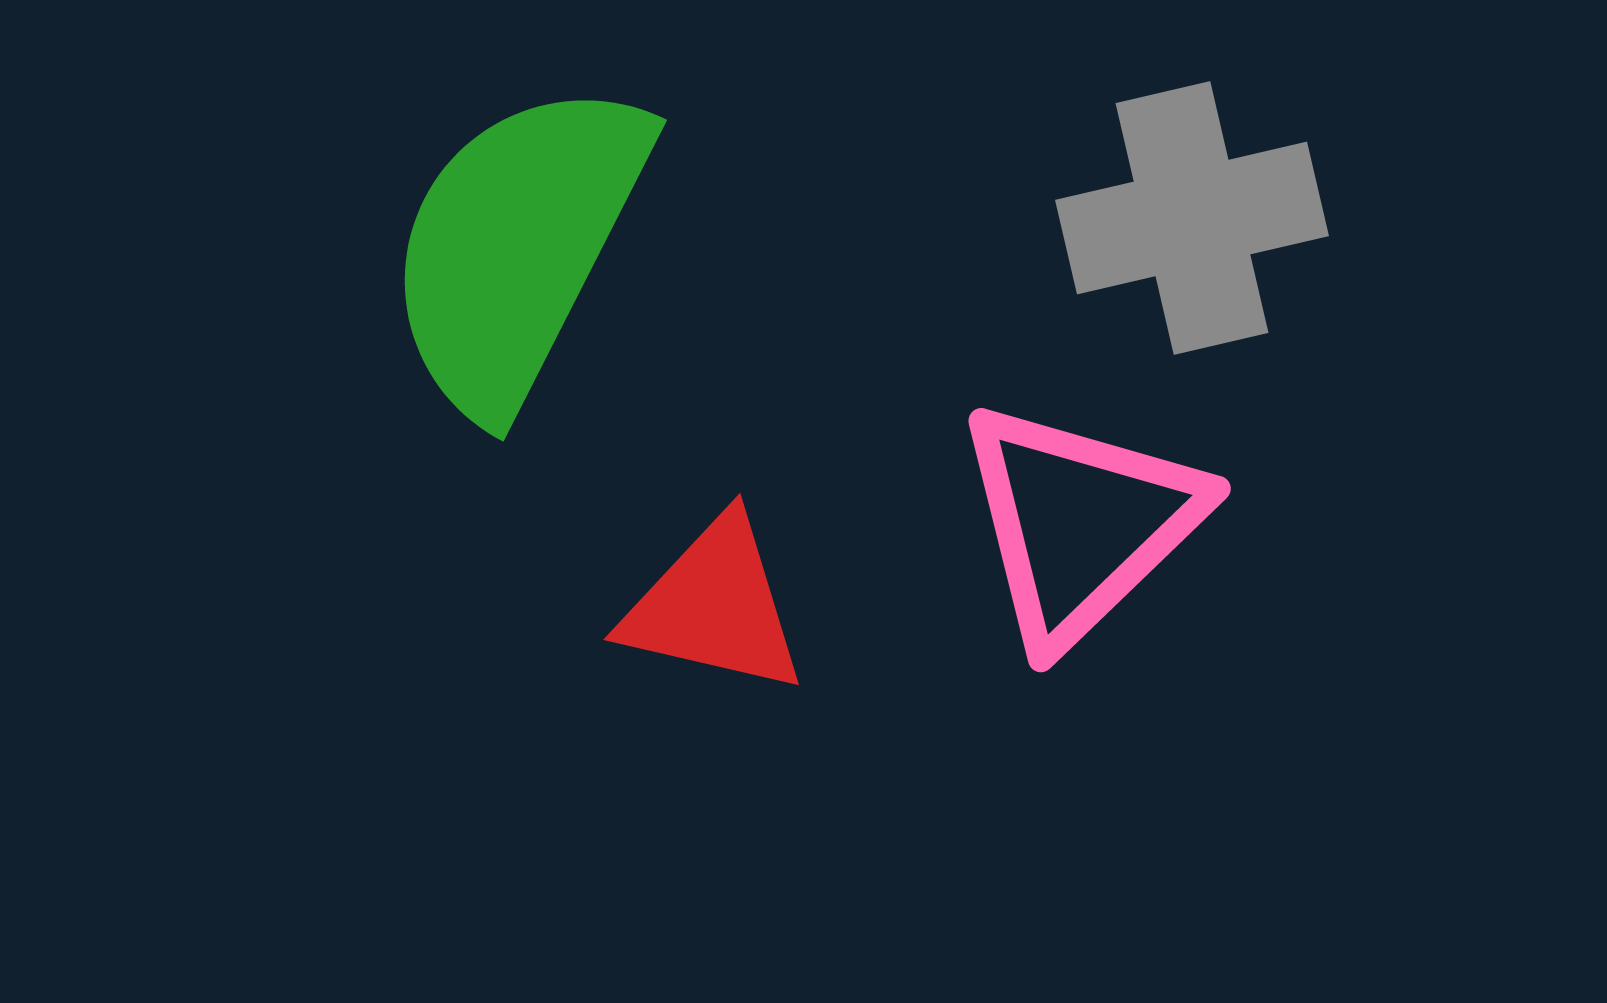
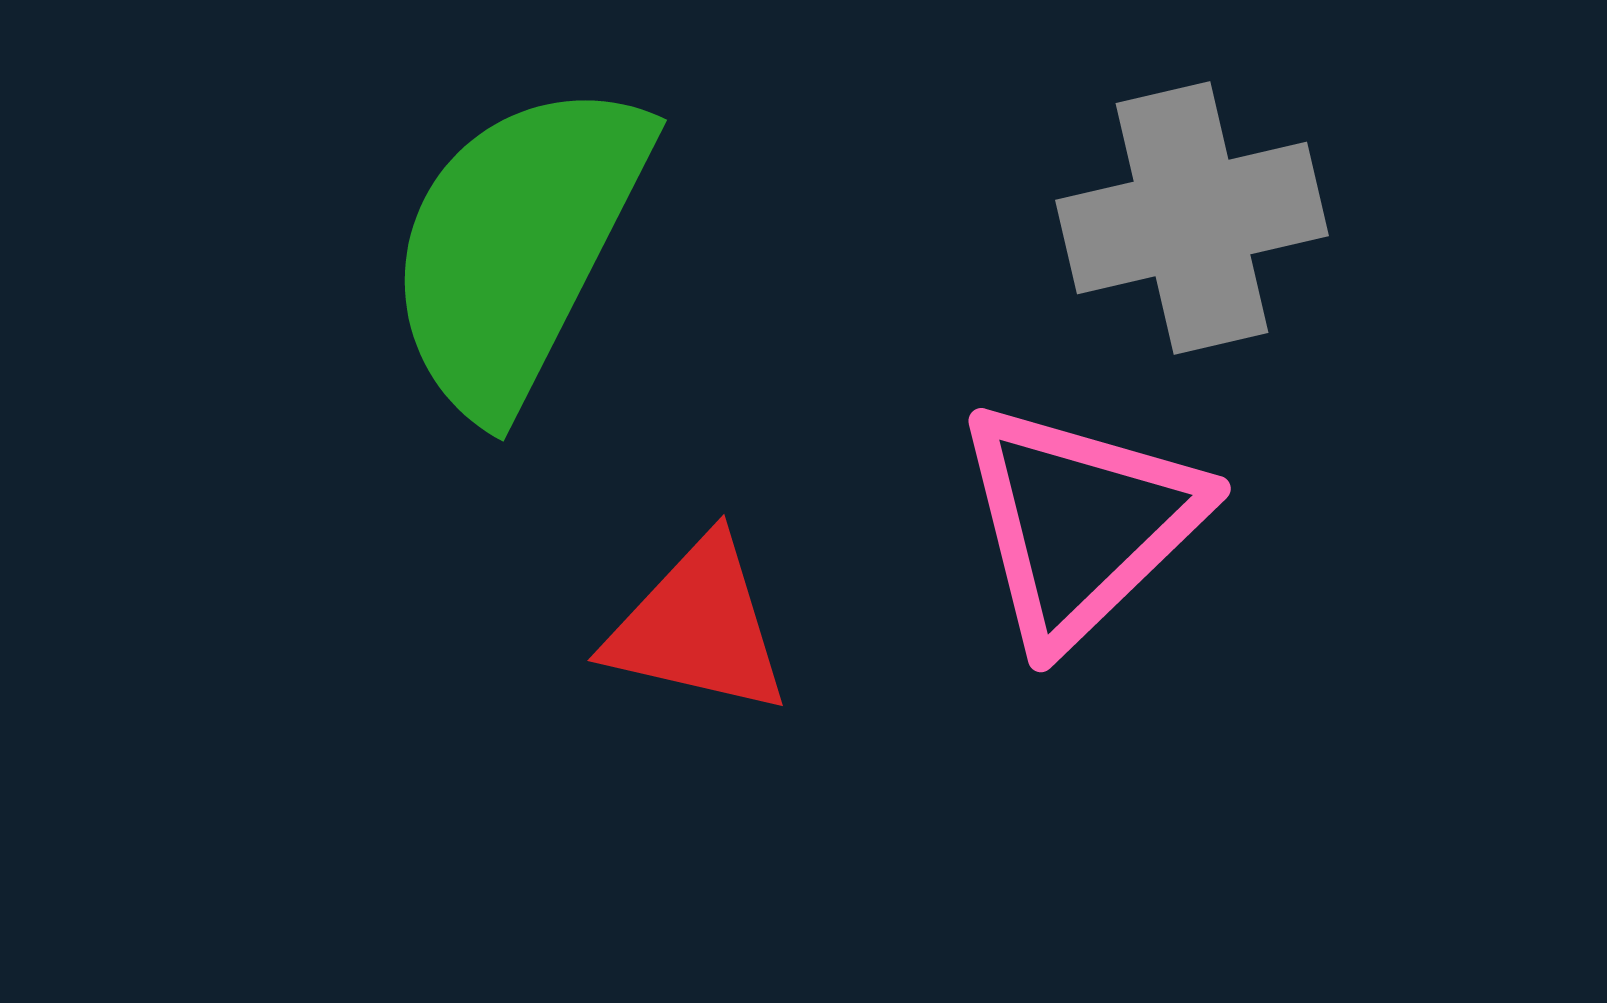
red triangle: moved 16 px left, 21 px down
